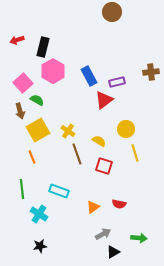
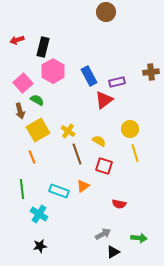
brown circle: moved 6 px left
yellow circle: moved 4 px right
orange triangle: moved 10 px left, 21 px up
